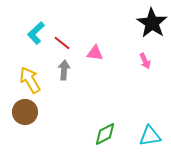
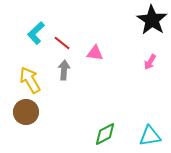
black star: moved 3 px up
pink arrow: moved 5 px right, 1 px down; rotated 56 degrees clockwise
brown circle: moved 1 px right
